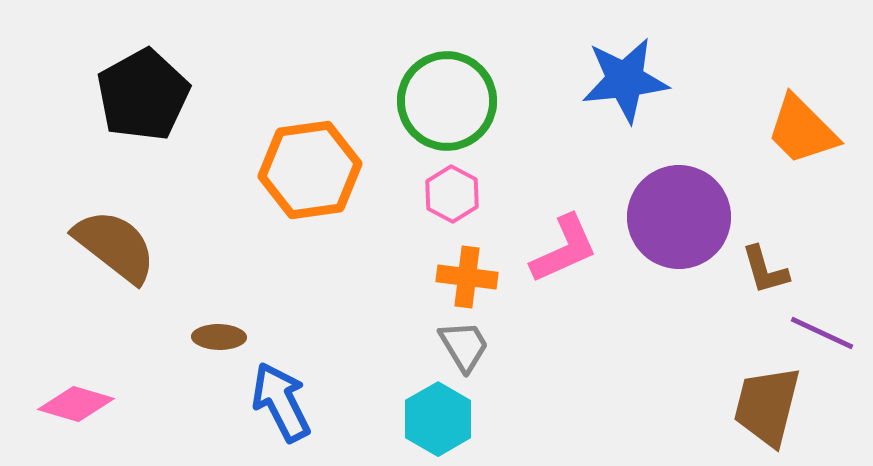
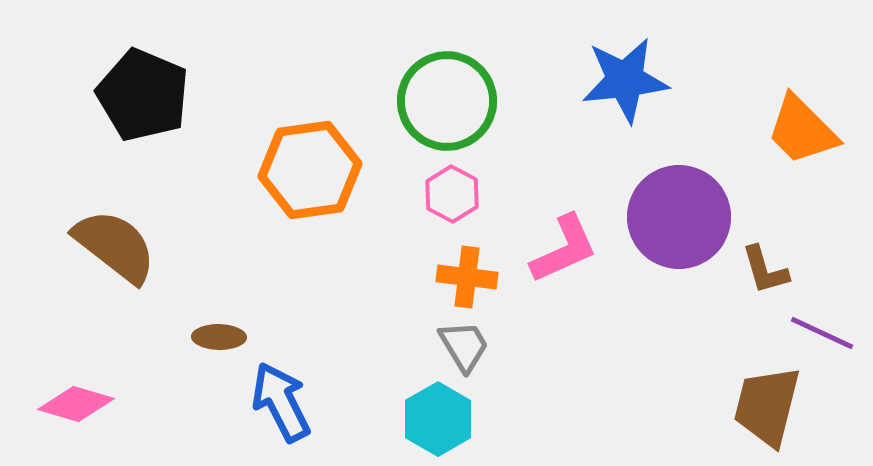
black pentagon: rotated 20 degrees counterclockwise
